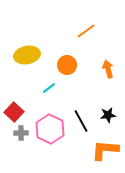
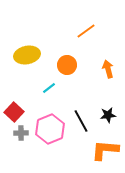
pink hexagon: rotated 12 degrees clockwise
